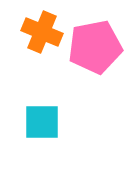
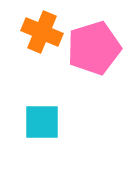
pink pentagon: moved 1 px left, 1 px down; rotated 6 degrees counterclockwise
